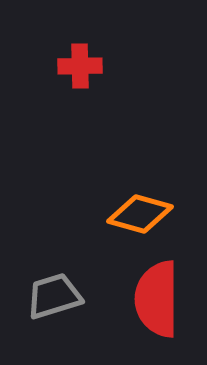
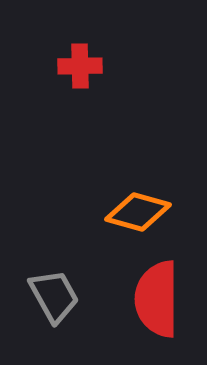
orange diamond: moved 2 px left, 2 px up
gray trapezoid: rotated 78 degrees clockwise
